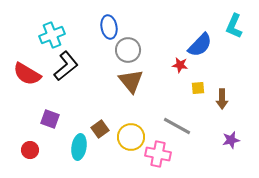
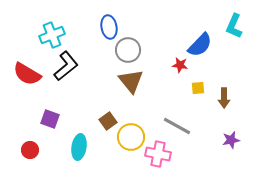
brown arrow: moved 2 px right, 1 px up
brown square: moved 8 px right, 8 px up
